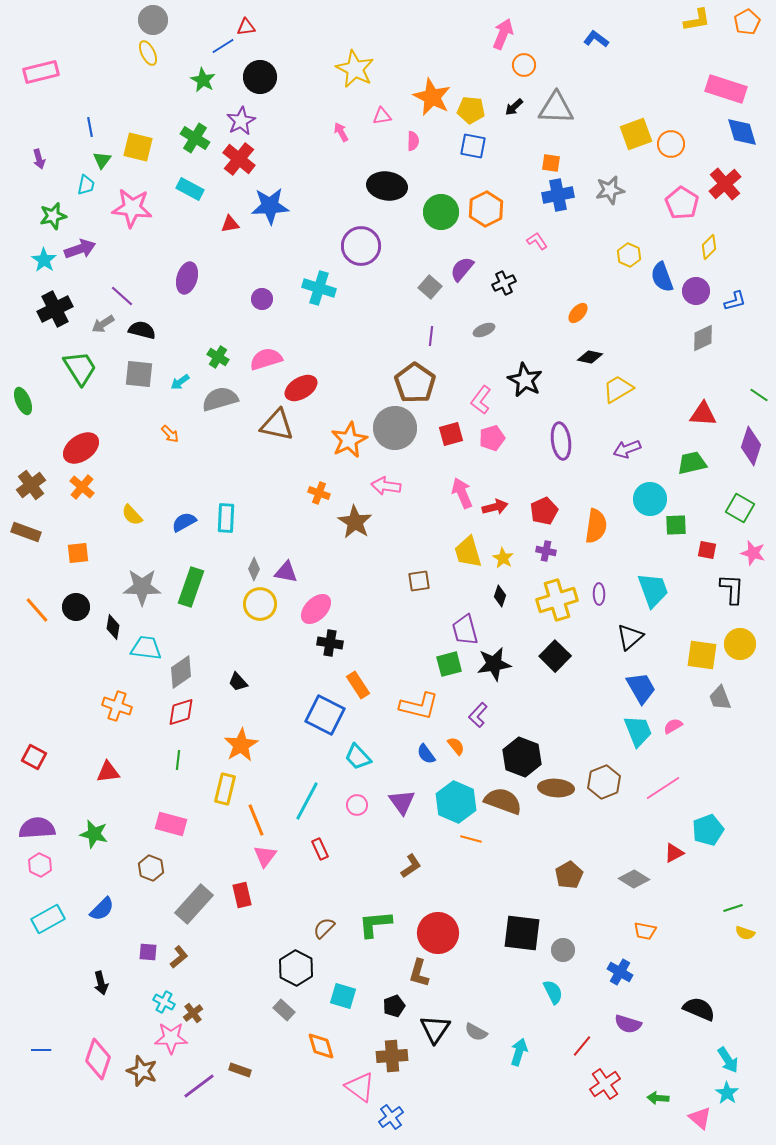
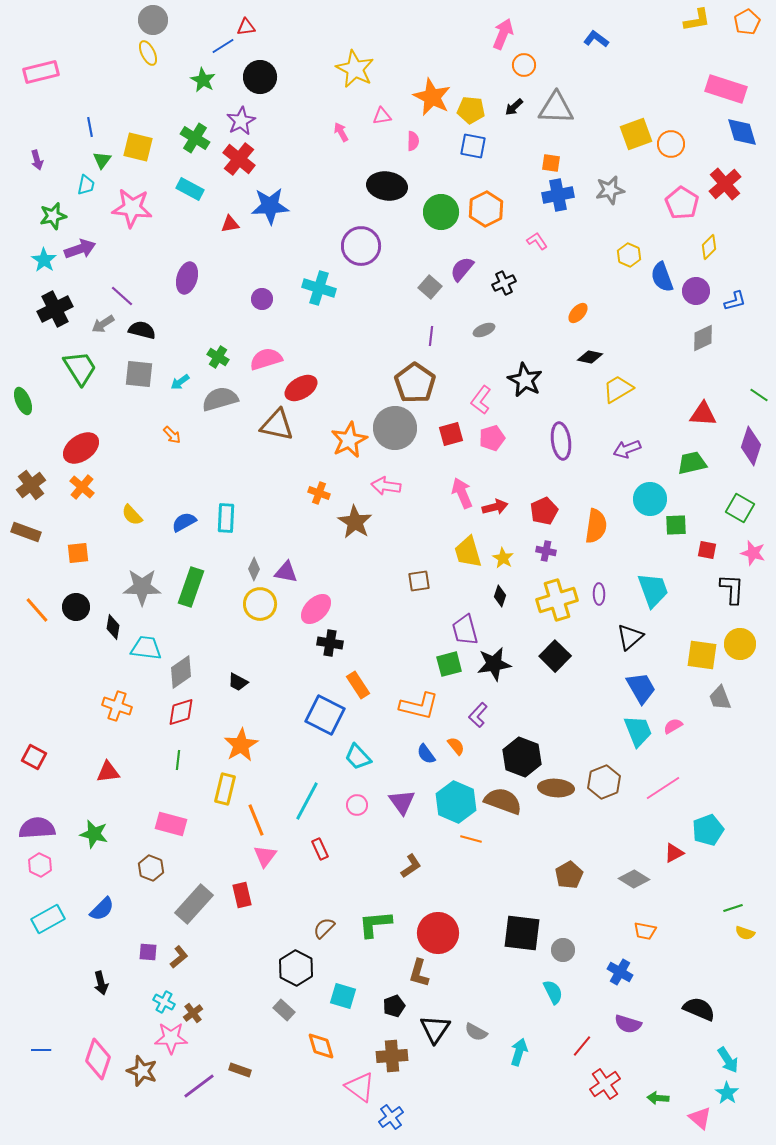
purple arrow at (39, 159): moved 2 px left, 1 px down
orange arrow at (170, 434): moved 2 px right, 1 px down
black trapezoid at (238, 682): rotated 20 degrees counterclockwise
